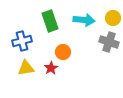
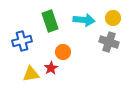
yellow triangle: moved 5 px right, 6 px down
